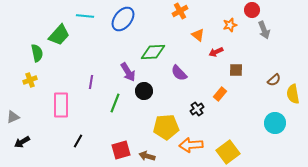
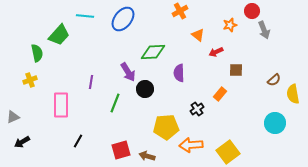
red circle: moved 1 px down
purple semicircle: rotated 42 degrees clockwise
black circle: moved 1 px right, 2 px up
